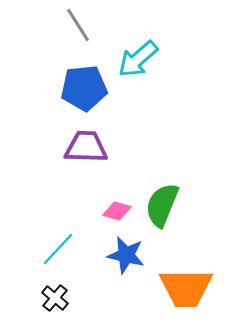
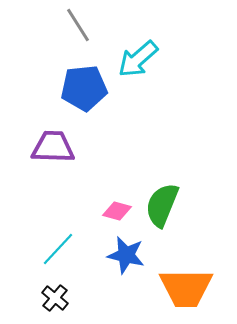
purple trapezoid: moved 33 px left
